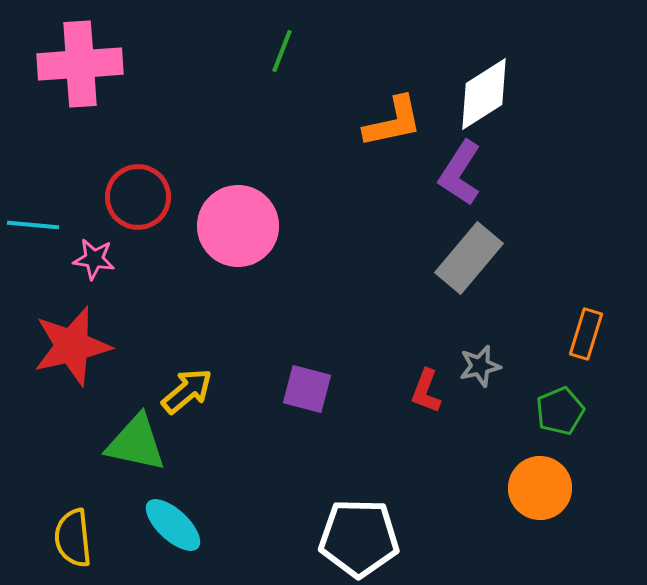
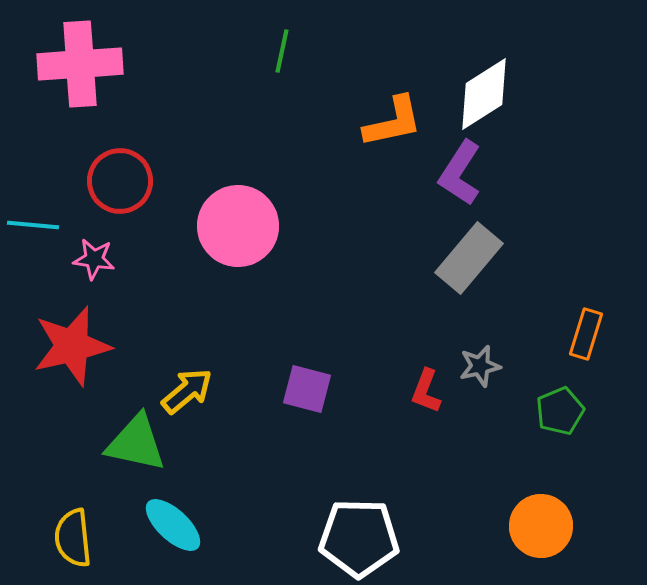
green line: rotated 9 degrees counterclockwise
red circle: moved 18 px left, 16 px up
orange circle: moved 1 px right, 38 px down
